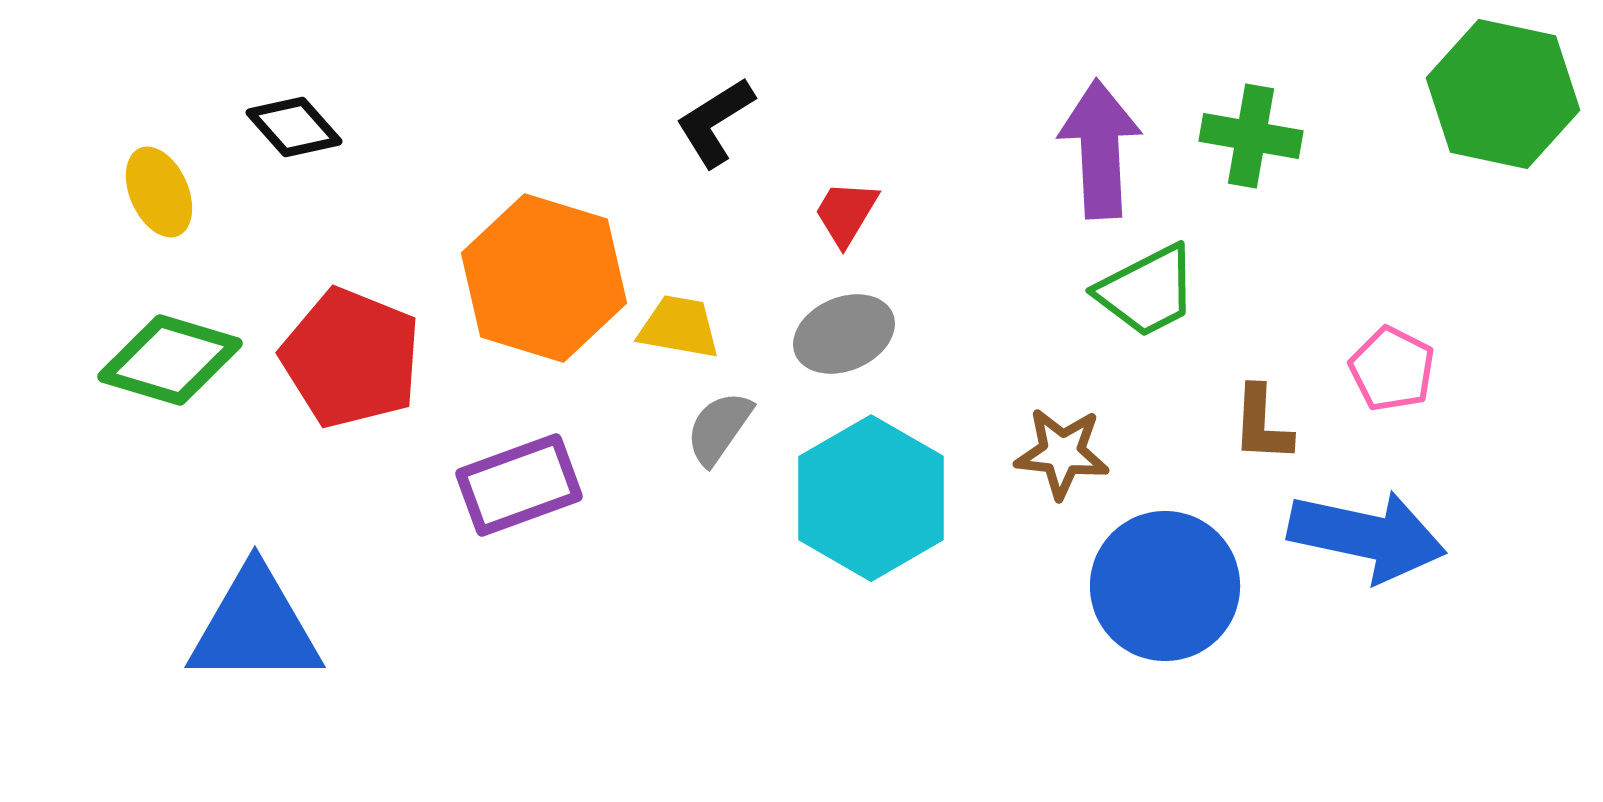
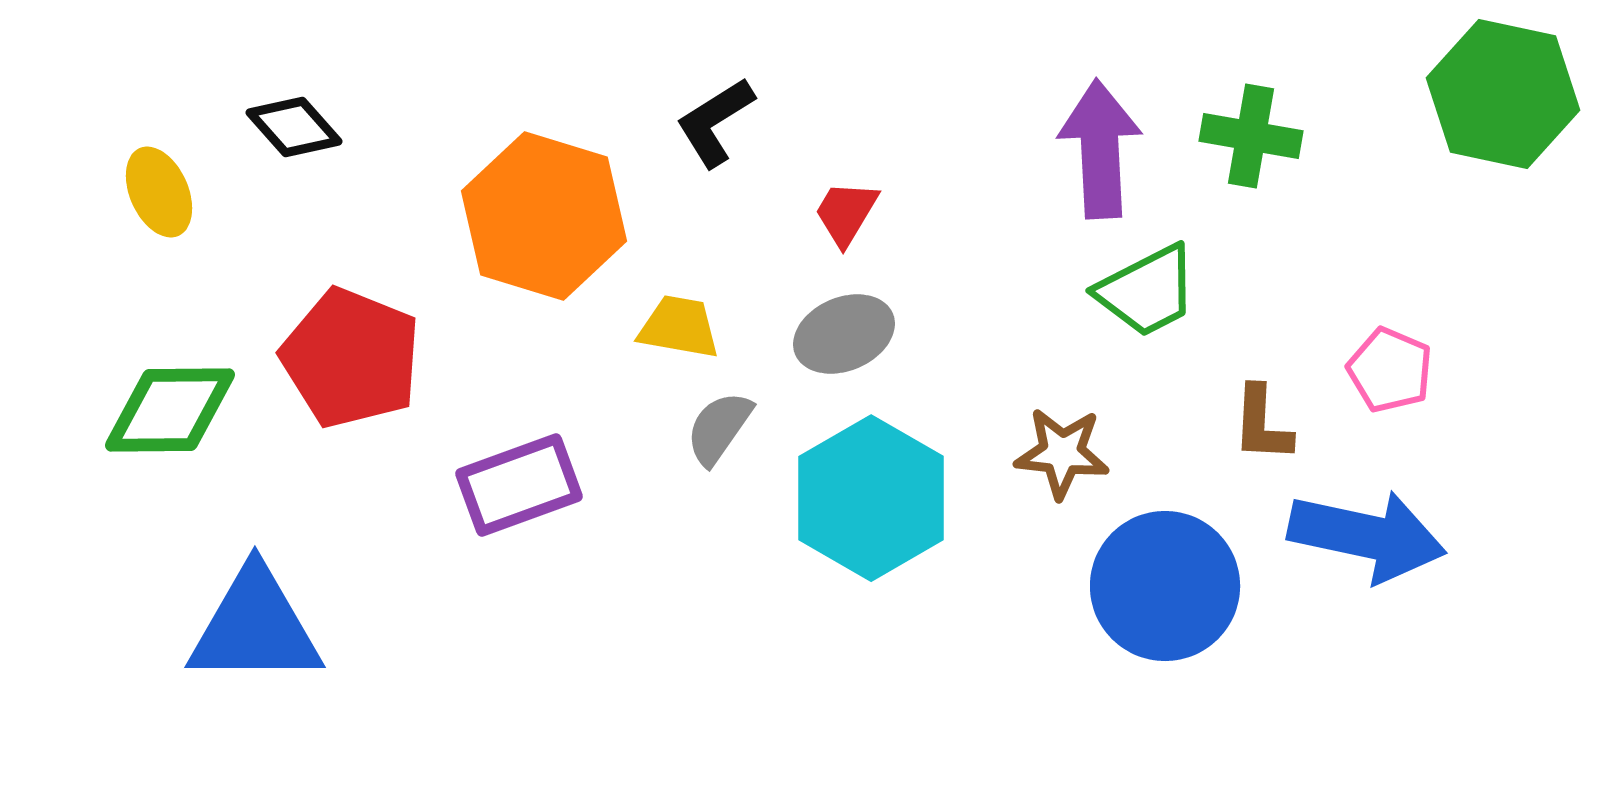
orange hexagon: moved 62 px up
green diamond: moved 50 px down; rotated 17 degrees counterclockwise
pink pentagon: moved 2 px left, 1 px down; rotated 4 degrees counterclockwise
